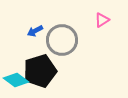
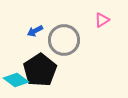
gray circle: moved 2 px right
black pentagon: moved 1 px up; rotated 16 degrees counterclockwise
